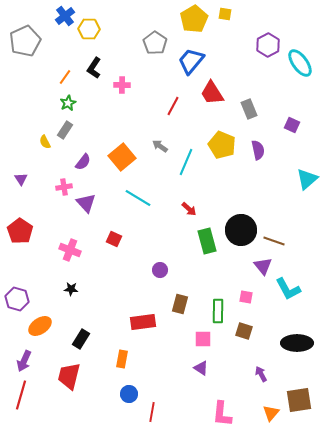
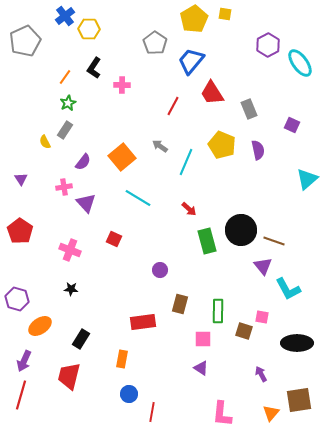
pink square at (246, 297): moved 16 px right, 20 px down
